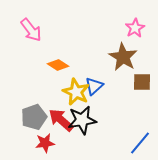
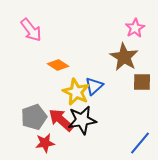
brown star: moved 1 px right
